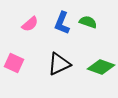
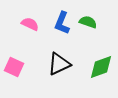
pink semicircle: rotated 114 degrees counterclockwise
pink square: moved 4 px down
green diamond: rotated 40 degrees counterclockwise
